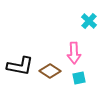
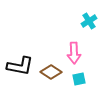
cyan cross: rotated 14 degrees clockwise
brown diamond: moved 1 px right, 1 px down
cyan square: moved 1 px down
